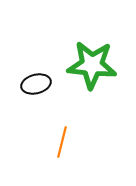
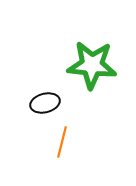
black ellipse: moved 9 px right, 19 px down
